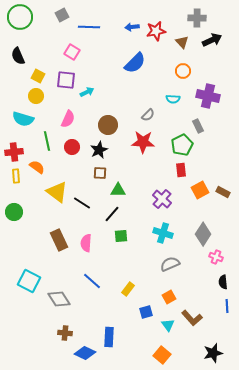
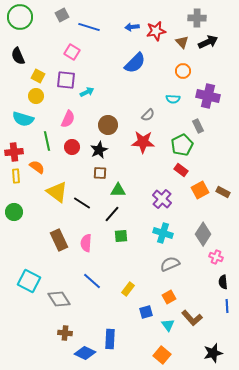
blue line at (89, 27): rotated 15 degrees clockwise
black arrow at (212, 40): moved 4 px left, 2 px down
red rectangle at (181, 170): rotated 48 degrees counterclockwise
blue rectangle at (109, 337): moved 1 px right, 2 px down
